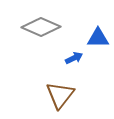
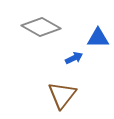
gray diamond: rotated 6 degrees clockwise
brown triangle: moved 2 px right
